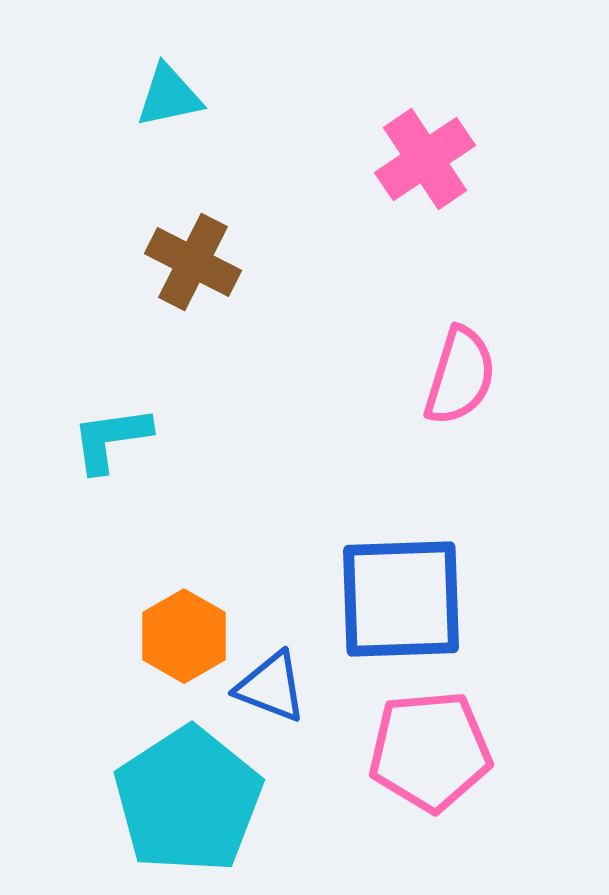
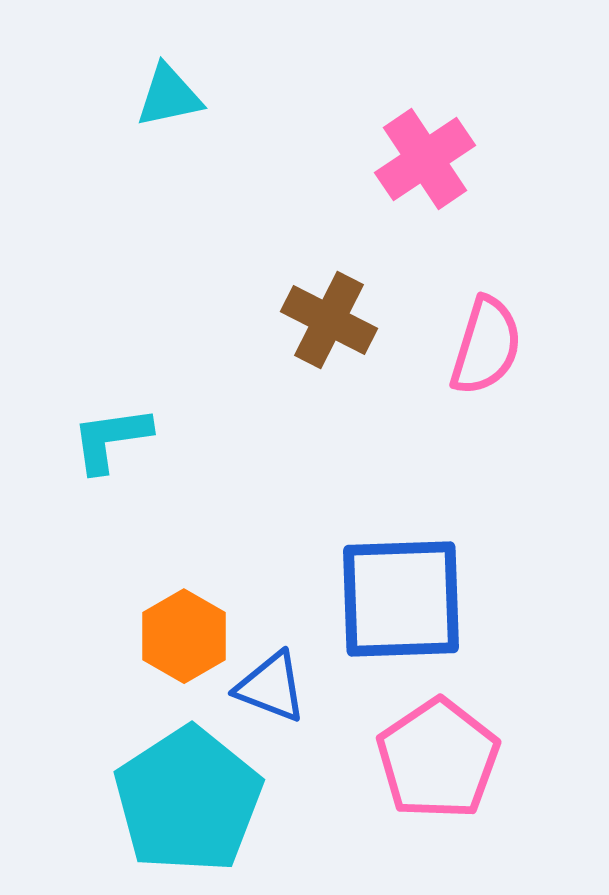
brown cross: moved 136 px right, 58 px down
pink semicircle: moved 26 px right, 30 px up
pink pentagon: moved 8 px right, 8 px down; rotated 29 degrees counterclockwise
